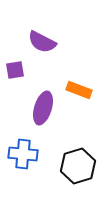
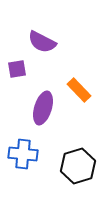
purple square: moved 2 px right, 1 px up
orange rectangle: rotated 25 degrees clockwise
